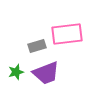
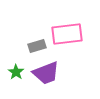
green star: rotated 21 degrees counterclockwise
